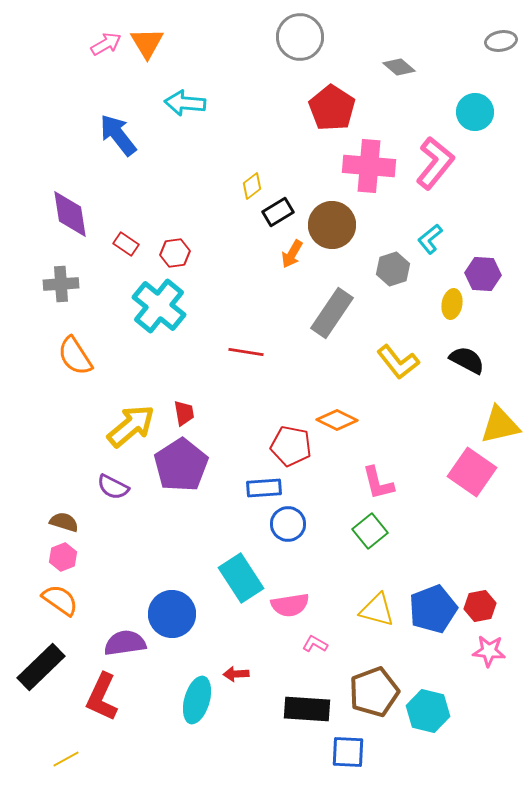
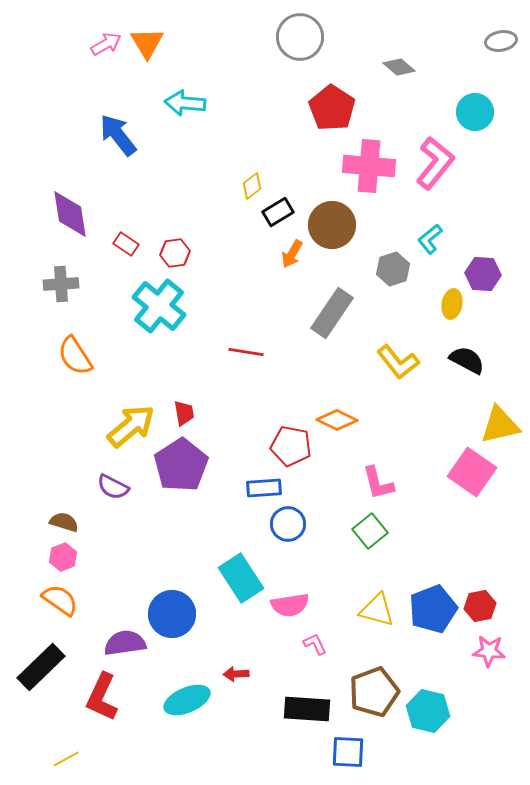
pink L-shape at (315, 644): rotated 35 degrees clockwise
cyan ellipse at (197, 700): moved 10 px left; rotated 51 degrees clockwise
